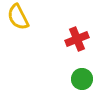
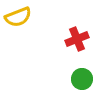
yellow semicircle: rotated 84 degrees counterclockwise
